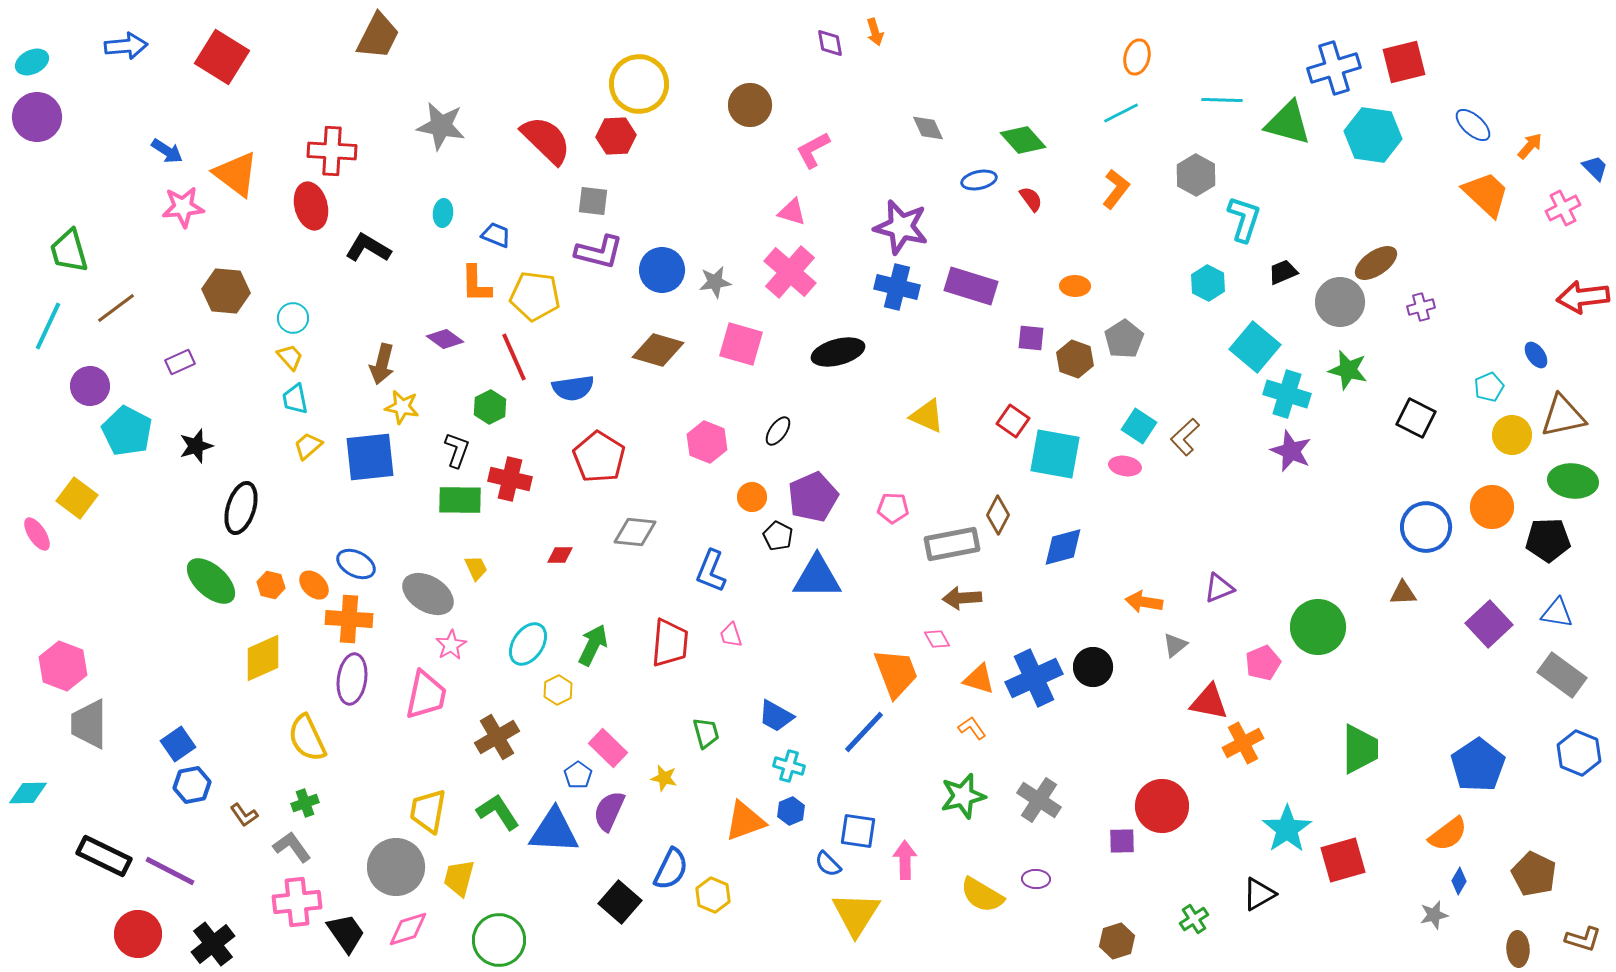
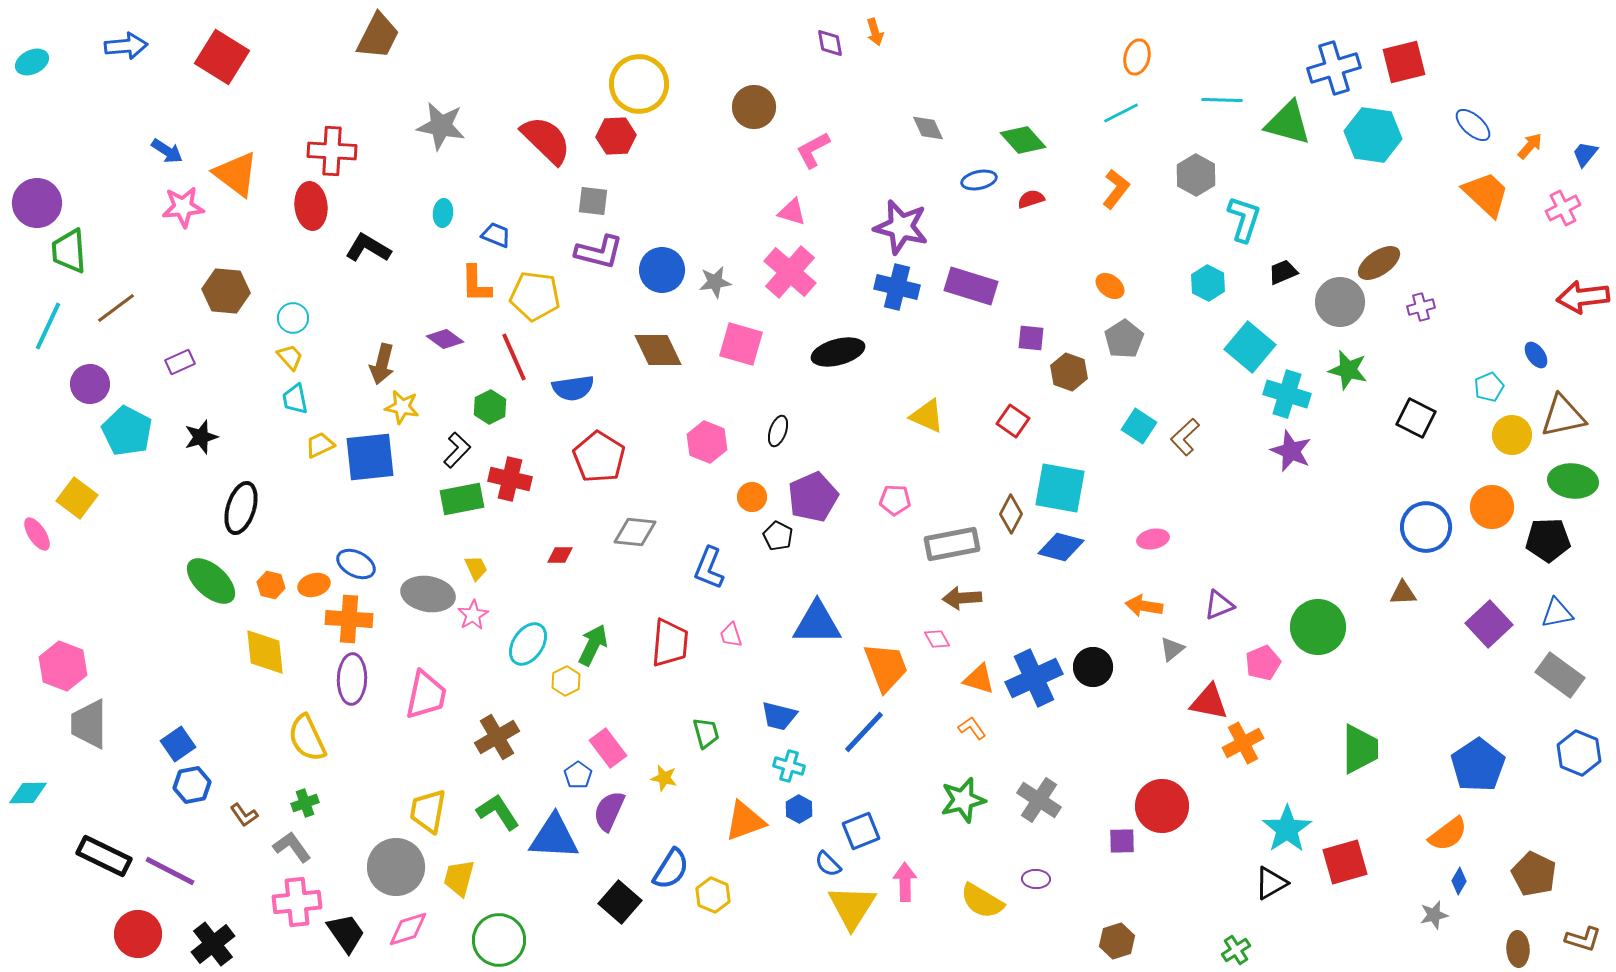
brown circle at (750, 105): moved 4 px right, 2 px down
purple circle at (37, 117): moved 86 px down
blue trapezoid at (1595, 168): moved 10 px left, 14 px up; rotated 96 degrees counterclockwise
red semicircle at (1031, 199): rotated 72 degrees counterclockwise
red ellipse at (311, 206): rotated 9 degrees clockwise
green trapezoid at (69, 251): rotated 12 degrees clockwise
brown ellipse at (1376, 263): moved 3 px right
orange ellipse at (1075, 286): moved 35 px right; rotated 36 degrees clockwise
cyan square at (1255, 347): moved 5 px left
brown diamond at (658, 350): rotated 48 degrees clockwise
brown hexagon at (1075, 359): moved 6 px left, 13 px down
purple circle at (90, 386): moved 2 px up
black ellipse at (778, 431): rotated 16 degrees counterclockwise
black star at (196, 446): moved 5 px right, 9 px up
yellow trapezoid at (308, 446): moved 12 px right, 1 px up; rotated 16 degrees clockwise
black L-shape at (457, 450): rotated 24 degrees clockwise
cyan square at (1055, 454): moved 5 px right, 34 px down
pink ellipse at (1125, 466): moved 28 px right, 73 px down; rotated 20 degrees counterclockwise
green rectangle at (460, 500): moved 2 px right, 1 px up; rotated 12 degrees counterclockwise
pink pentagon at (893, 508): moved 2 px right, 8 px up
brown diamond at (998, 515): moved 13 px right, 1 px up
blue diamond at (1063, 547): moved 2 px left; rotated 30 degrees clockwise
blue L-shape at (711, 571): moved 2 px left, 3 px up
blue triangle at (817, 577): moved 46 px down
orange ellipse at (314, 585): rotated 60 degrees counterclockwise
purple triangle at (1219, 588): moved 17 px down
gray ellipse at (428, 594): rotated 21 degrees counterclockwise
orange arrow at (1144, 602): moved 4 px down
blue triangle at (1557, 613): rotated 20 degrees counterclockwise
pink star at (451, 645): moved 22 px right, 30 px up
gray triangle at (1175, 645): moved 3 px left, 4 px down
yellow diamond at (263, 658): moved 2 px right, 6 px up; rotated 72 degrees counterclockwise
orange trapezoid at (896, 673): moved 10 px left, 6 px up
gray rectangle at (1562, 675): moved 2 px left
purple ellipse at (352, 679): rotated 6 degrees counterclockwise
yellow hexagon at (558, 690): moved 8 px right, 9 px up
blue trapezoid at (776, 716): moved 3 px right; rotated 15 degrees counterclockwise
pink rectangle at (608, 748): rotated 9 degrees clockwise
green star at (963, 796): moved 4 px down
blue hexagon at (791, 811): moved 8 px right, 2 px up; rotated 8 degrees counterclockwise
blue triangle at (554, 831): moved 6 px down
blue square at (858, 831): moved 3 px right; rotated 30 degrees counterclockwise
pink arrow at (905, 860): moved 22 px down
red square at (1343, 860): moved 2 px right, 2 px down
blue semicircle at (671, 869): rotated 6 degrees clockwise
black triangle at (1259, 894): moved 12 px right, 11 px up
yellow semicircle at (982, 895): moved 6 px down
yellow triangle at (856, 914): moved 4 px left, 7 px up
green cross at (1194, 919): moved 42 px right, 31 px down
